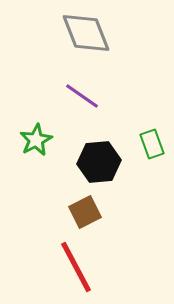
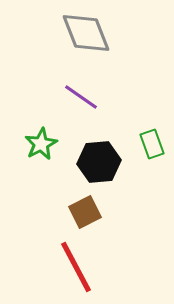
purple line: moved 1 px left, 1 px down
green star: moved 5 px right, 4 px down
